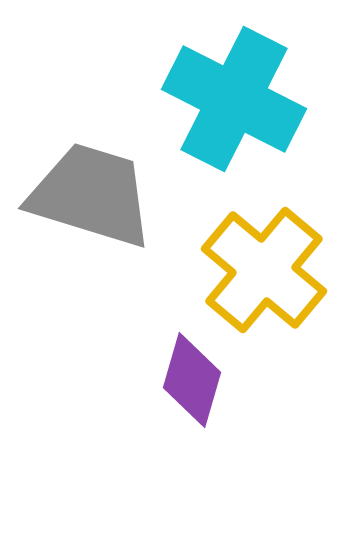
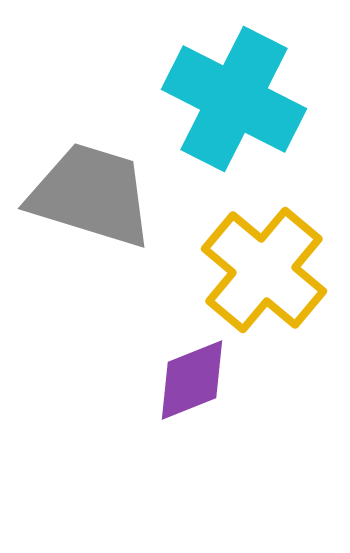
purple diamond: rotated 52 degrees clockwise
